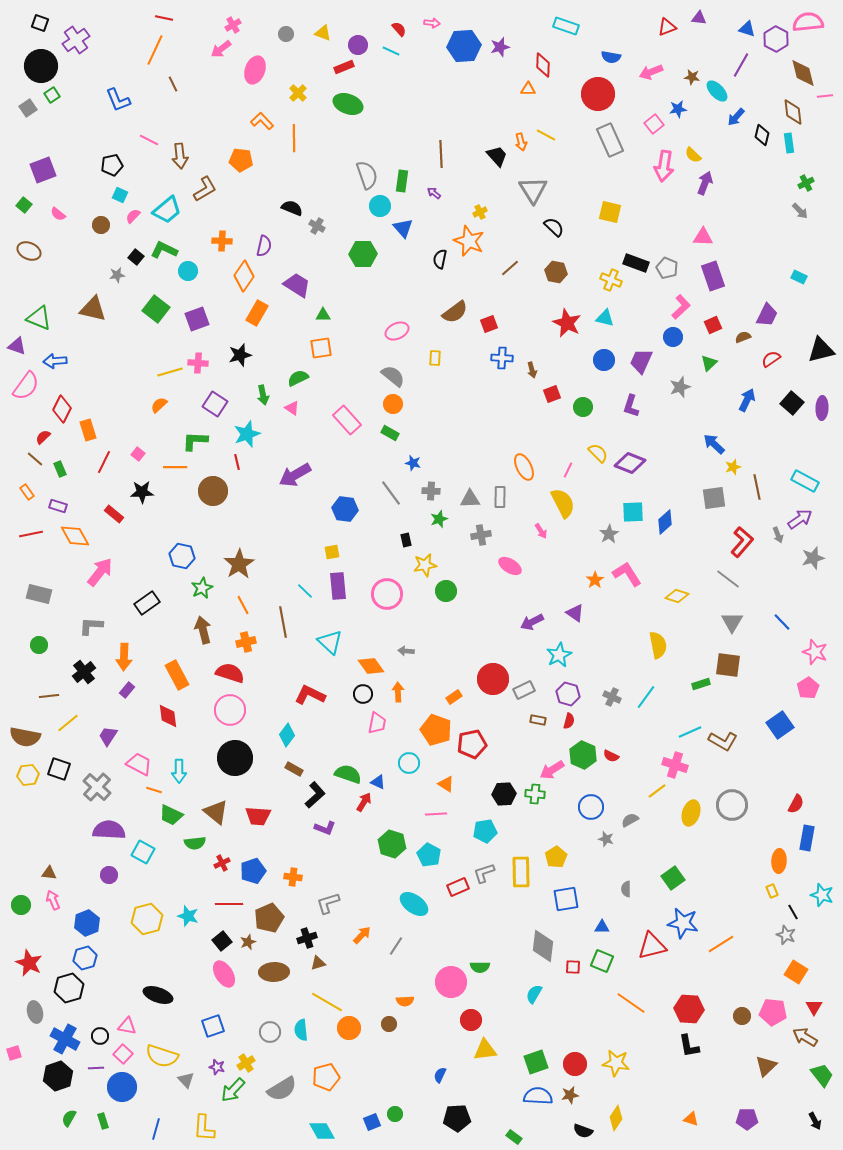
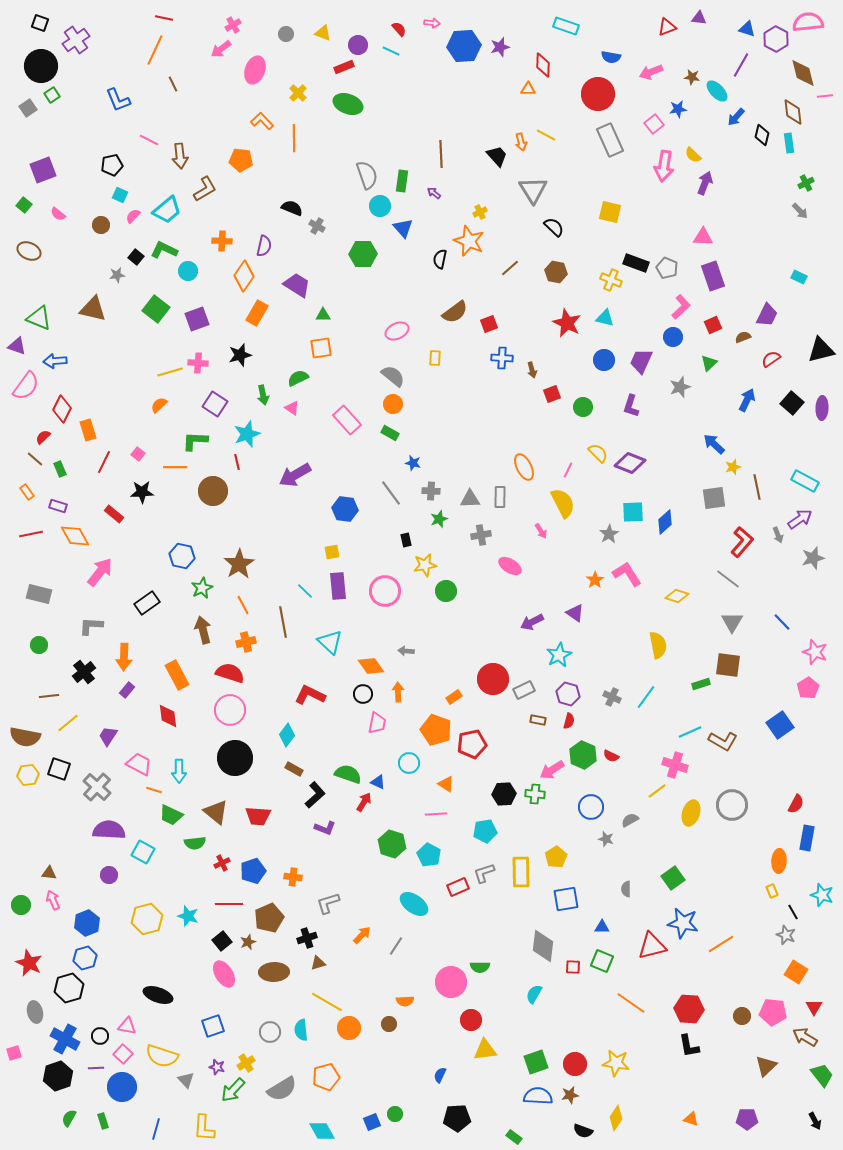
pink circle at (387, 594): moved 2 px left, 3 px up
